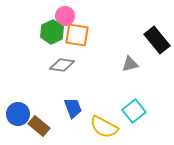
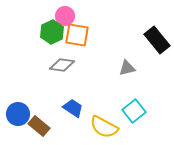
gray triangle: moved 3 px left, 4 px down
blue trapezoid: rotated 35 degrees counterclockwise
